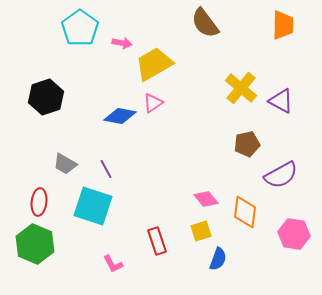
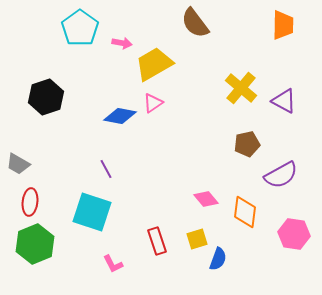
brown semicircle: moved 10 px left
purple triangle: moved 3 px right
gray trapezoid: moved 47 px left
red ellipse: moved 9 px left
cyan square: moved 1 px left, 6 px down
yellow square: moved 4 px left, 8 px down
green hexagon: rotated 15 degrees clockwise
